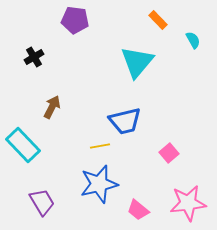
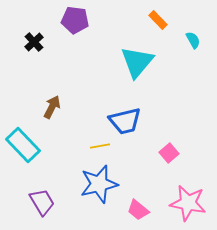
black cross: moved 15 px up; rotated 12 degrees counterclockwise
pink star: rotated 18 degrees clockwise
